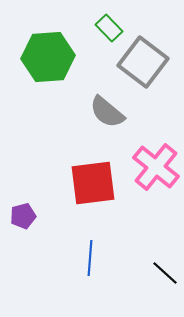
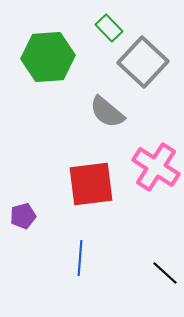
gray square: rotated 6 degrees clockwise
pink cross: rotated 6 degrees counterclockwise
red square: moved 2 px left, 1 px down
blue line: moved 10 px left
